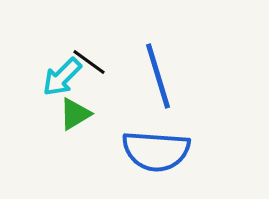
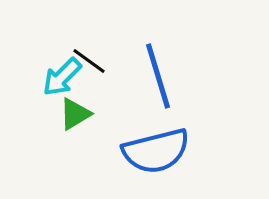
black line: moved 1 px up
blue semicircle: rotated 18 degrees counterclockwise
